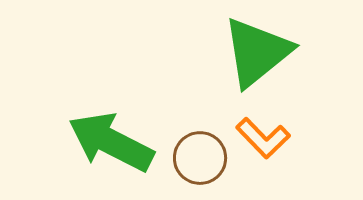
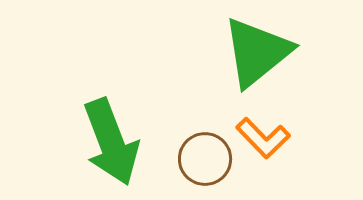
green arrow: rotated 138 degrees counterclockwise
brown circle: moved 5 px right, 1 px down
